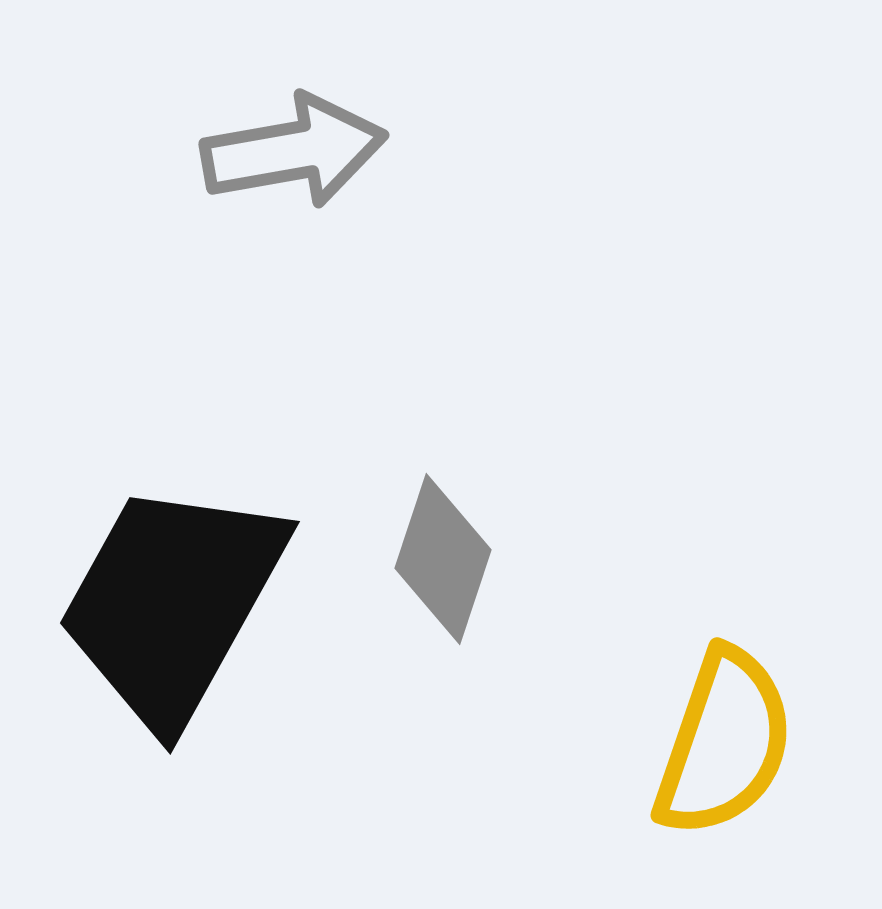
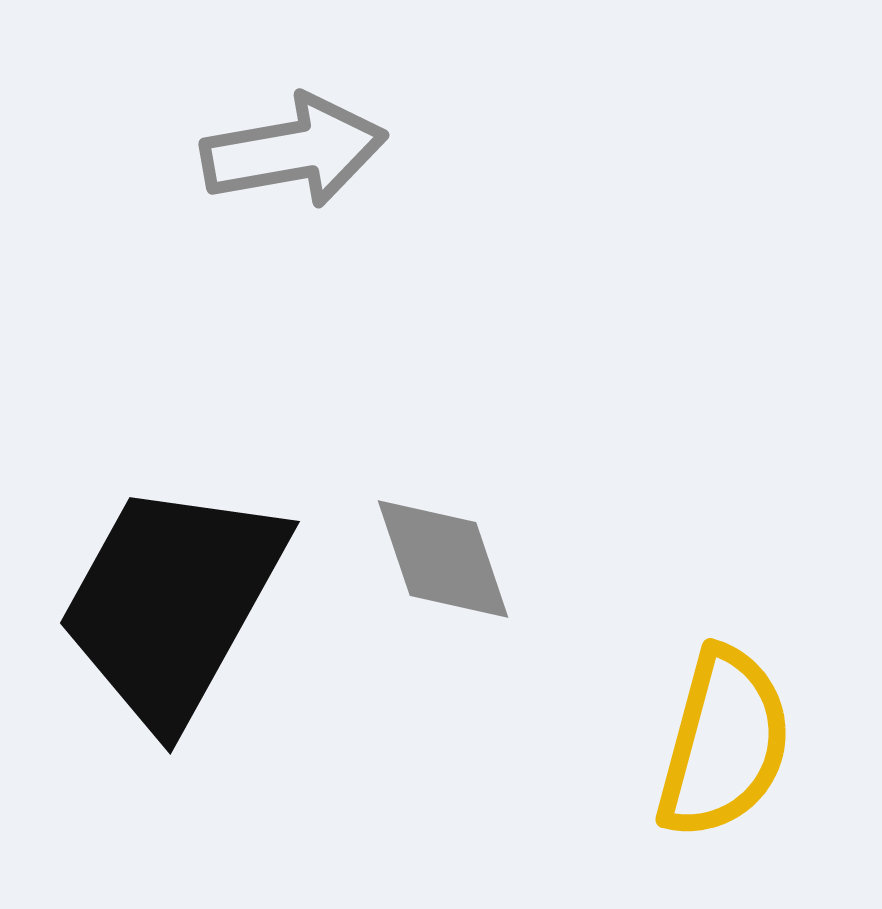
gray diamond: rotated 37 degrees counterclockwise
yellow semicircle: rotated 4 degrees counterclockwise
